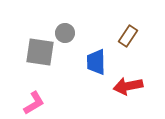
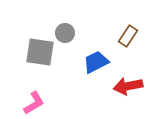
blue trapezoid: rotated 64 degrees clockwise
